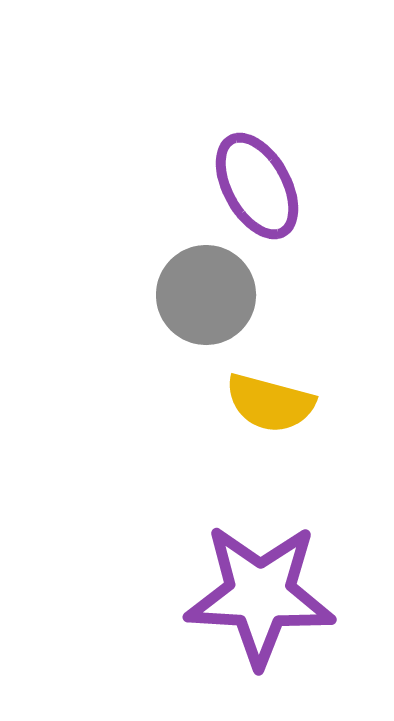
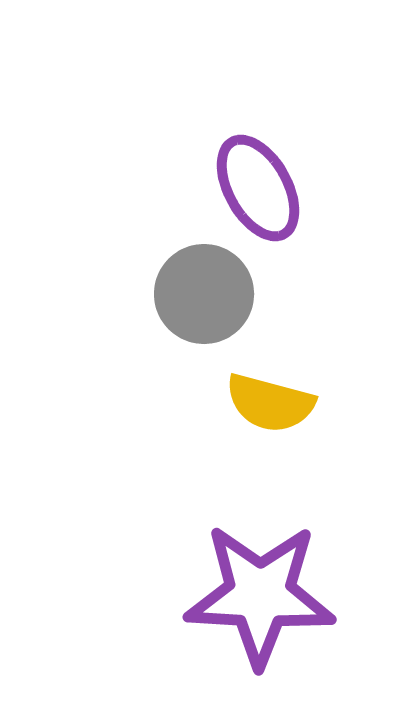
purple ellipse: moved 1 px right, 2 px down
gray circle: moved 2 px left, 1 px up
